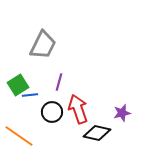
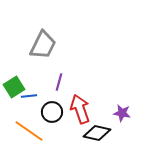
green square: moved 4 px left, 2 px down
blue line: moved 1 px left, 1 px down
red arrow: moved 2 px right
purple star: rotated 24 degrees clockwise
orange line: moved 10 px right, 5 px up
